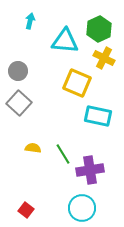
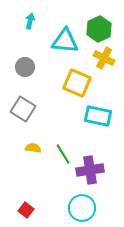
gray circle: moved 7 px right, 4 px up
gray square: moved 4 px right, 6 px down; rotated 10 degrees counterclockwise
